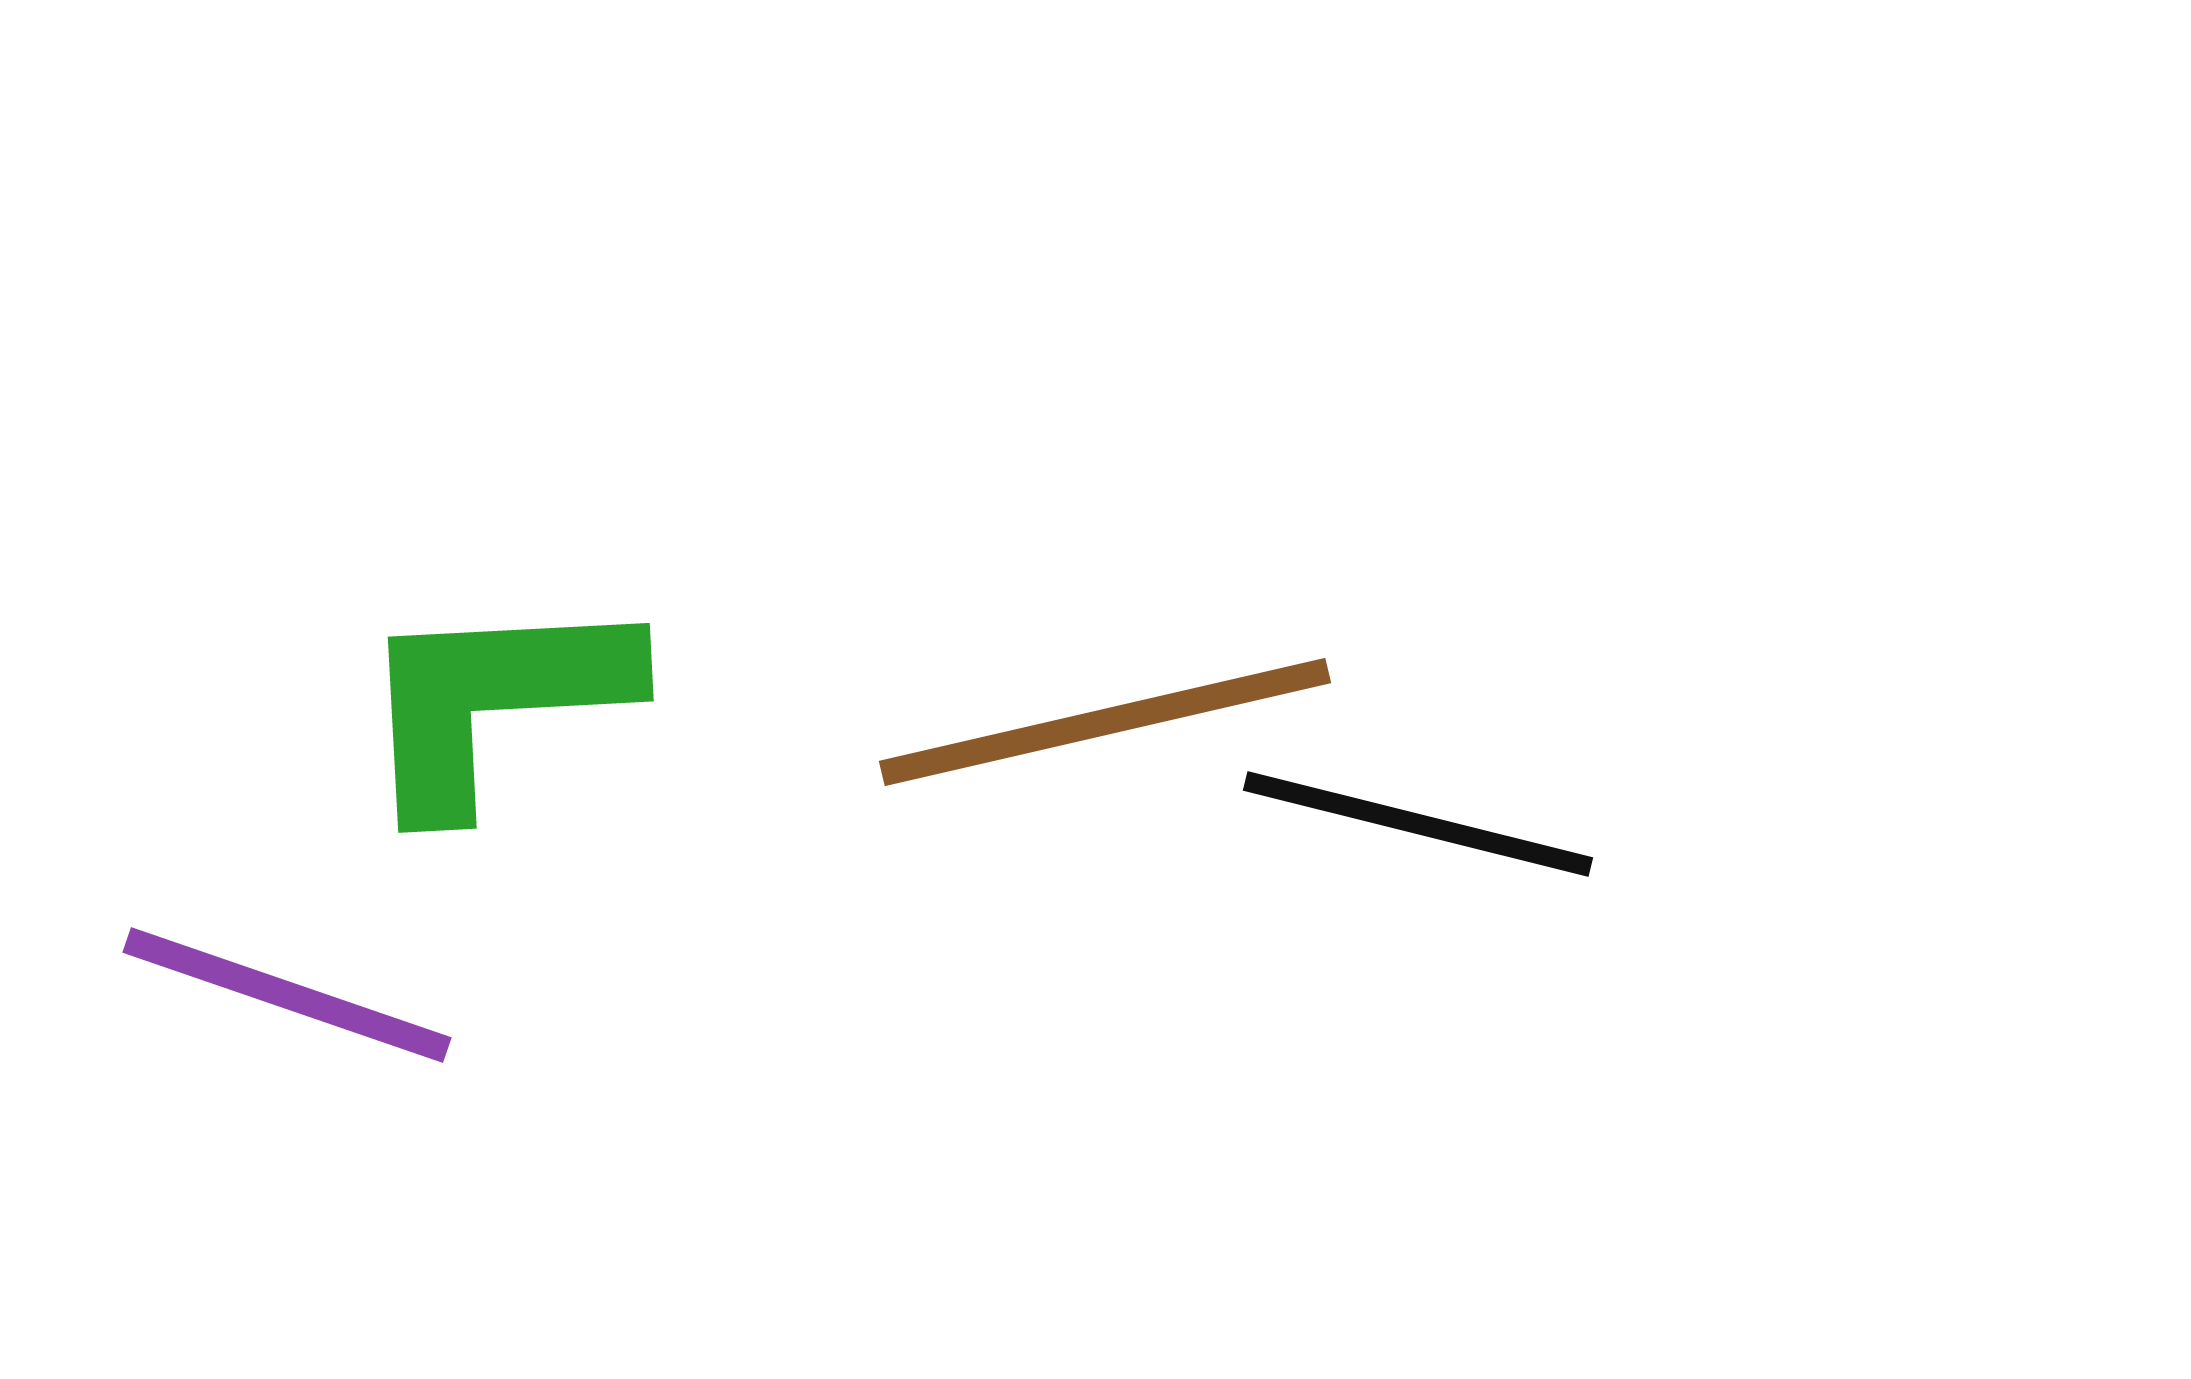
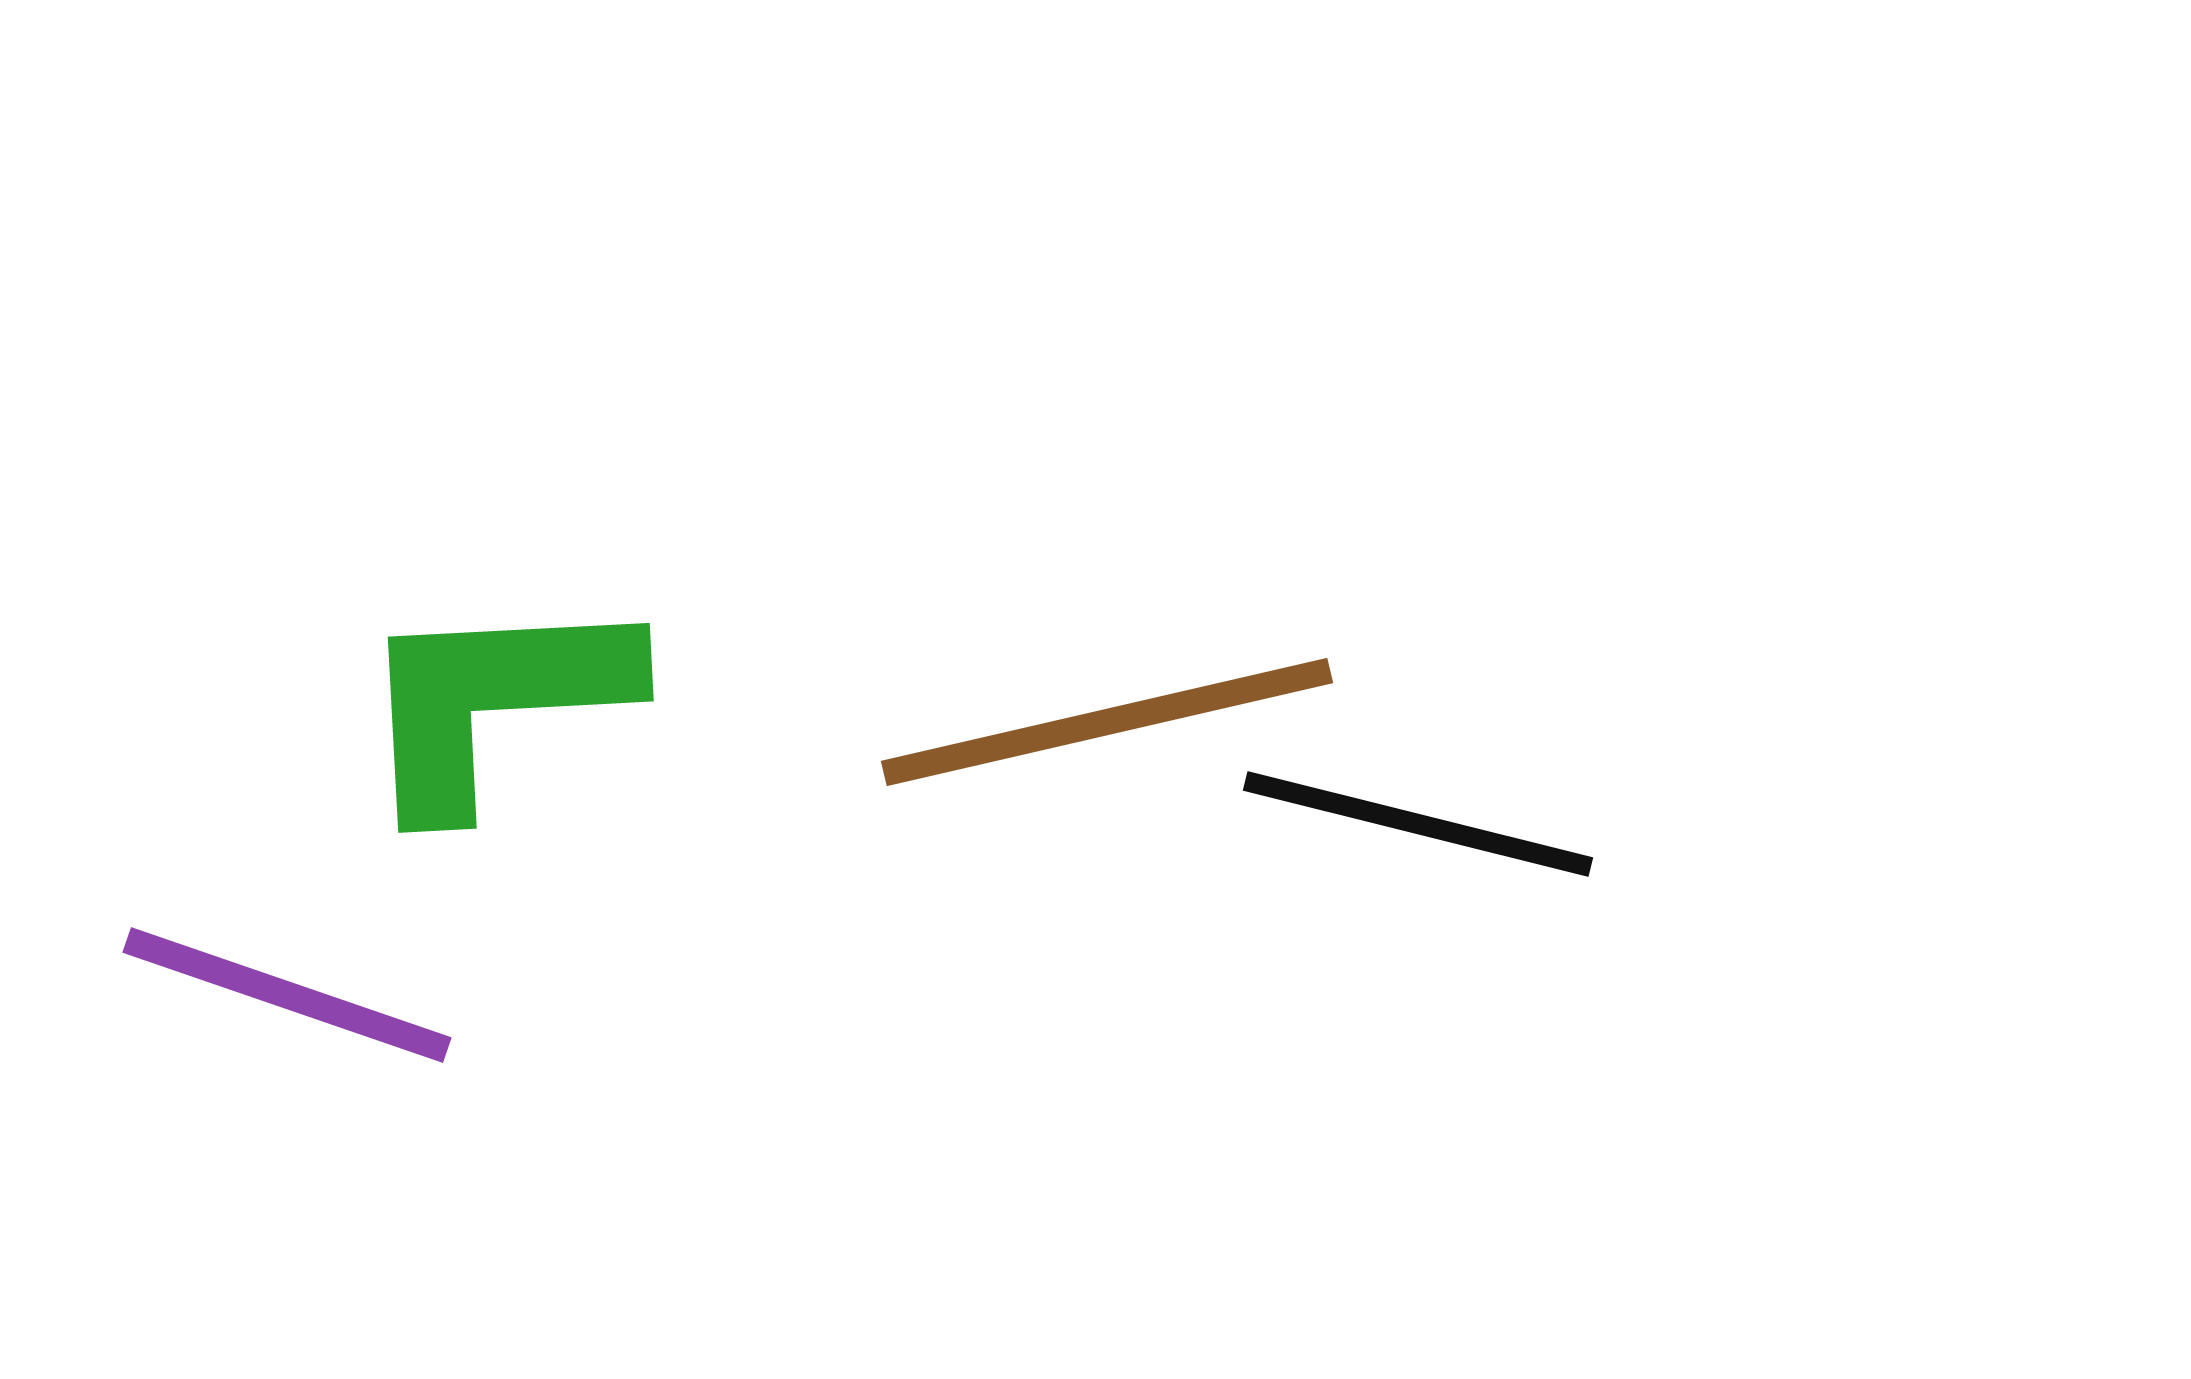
brown line: moved 2 px right
